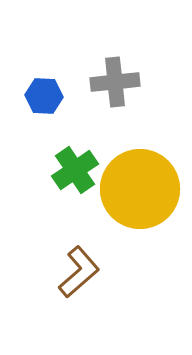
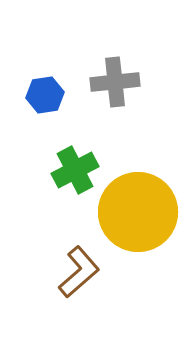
blue hexagon: moved 1 px right, 1 px up; rotated 12 degrees counterclockwise
green cross: rotated 6 degrees clockwise
yellow circle: moved 2 px left, 23 px down
